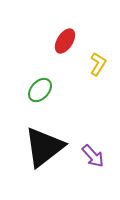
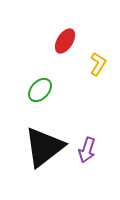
purple arrow: moved 6 px left, 6 px up; rotated 60 degrees clockwise
